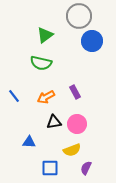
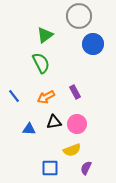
blue circle: moved 1 px right, 3 px down
green semicircle: rotated 130 degrees counterclockwise
blue triangle: moved 13 px up
